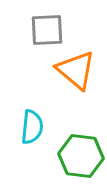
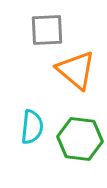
green hexagon: moved 1 px left, 17 px up
